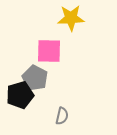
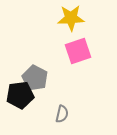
pink square: moved 29 px right; rotated 20 degrees counterclockwise
black pentagon: rotated 8 degrees clockwise
gray semicircle: moved 2 px up
